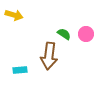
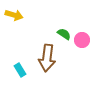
pink circle: moved 4 px left, 6 px down
brown arrow: moved 2 px left, 2 px down
cyan rectangle: rotated 64 degrees clockwise
